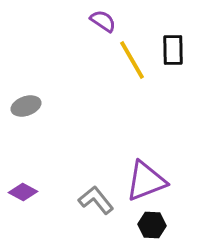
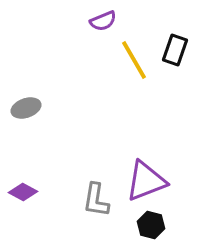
purple semicircle: rotated 124 degrees clockwise
black rectangle: moved 2 px right; rotated 20 degrees clockwise
yellow line: moved 2 px right
gray ellipse: moved 2 px down
gray L-shape: rotated 132 degrees counterclockwise
black hexagon: moved 1 px left; rotated 12 degrees clockwise
